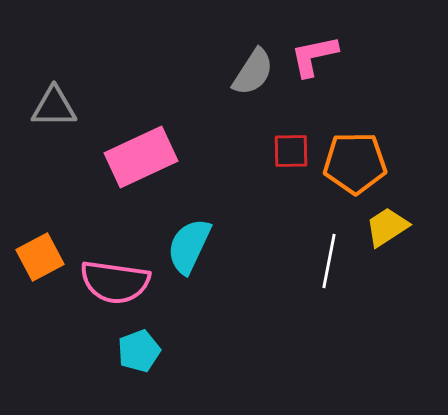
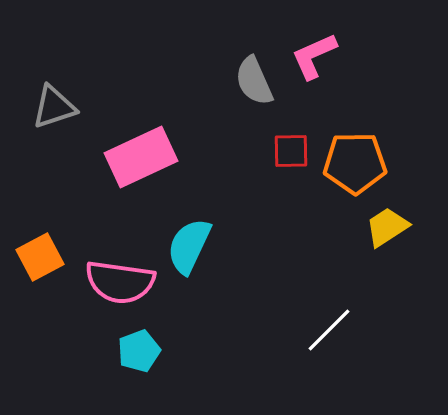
pink L-shape: rotated 12 degrees counterclockwise
gray semicircle: moved 1 px right, 9 px down; rotated 123 degrees clockwise
gray triangle: rotated 18 degrees counterclockwise
white line: moved 69 px down; rotated 34 degrees clockwise
pink semicircle: moved 5 px right
